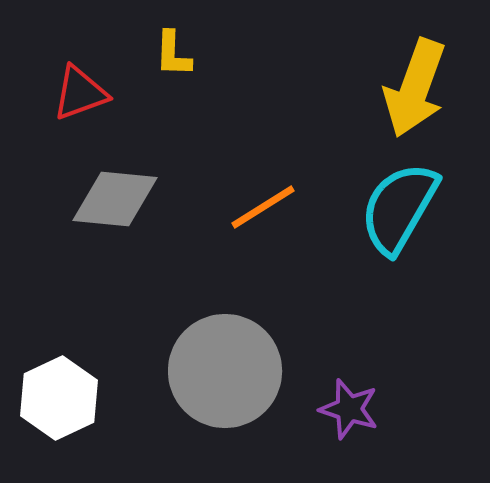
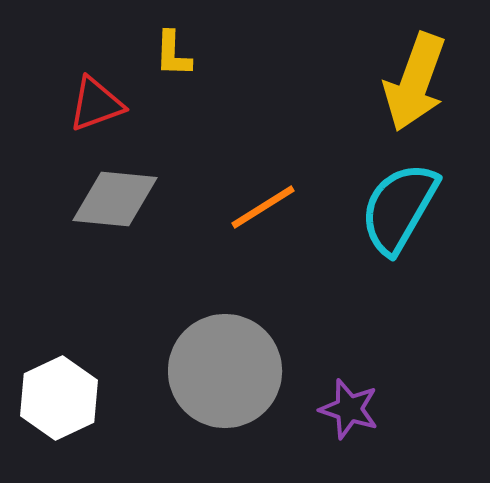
yellow arrow: moved 6 px up
red triangle: moved 16 px right, 11 px down
